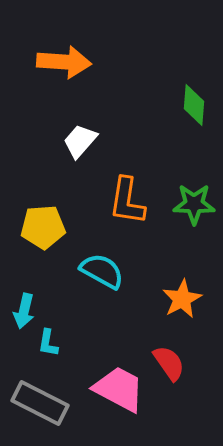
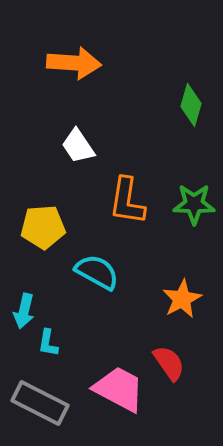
orange arrow: moved 10 px right, 1 px down
green diamond: moved 3 px left; rotated 12 degrees clockwise
white trapezoid: moved 2 px left, 5 px down; rotated 75 degrees counterclockwise
cyan semicircle: moved 5 px left, 1 px down
